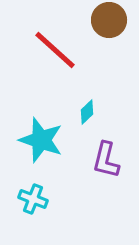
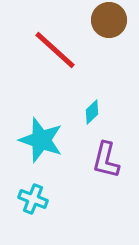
cyan diamond: moved 5 px right
